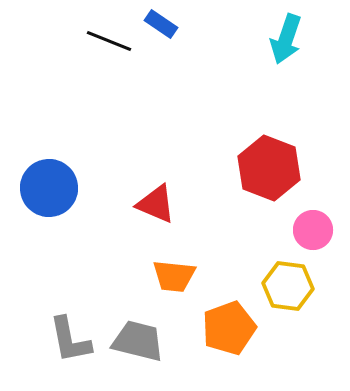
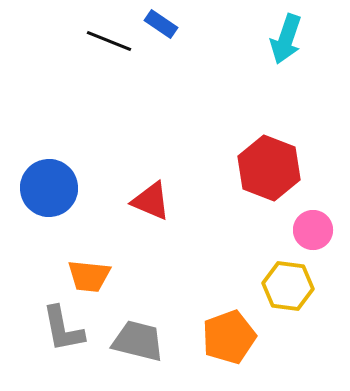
red triangle: moved 5 px left, 3 px up
orange trapezoid: moved 85 px left
orange pentagon: moved 9 px down
gray L-shape: moved 7 px left, 11 px up
